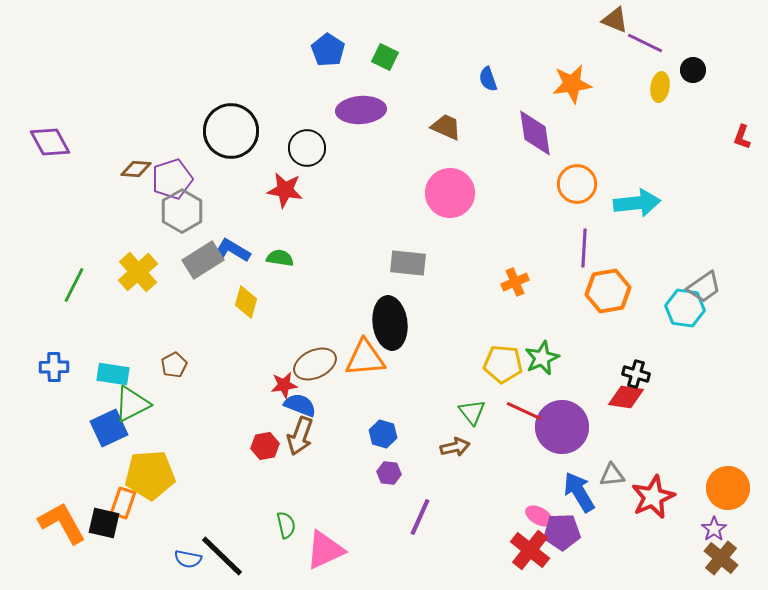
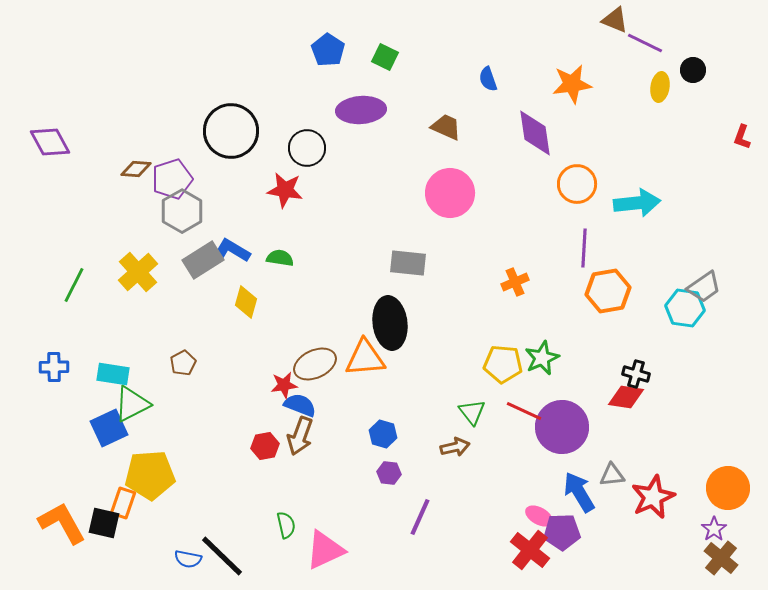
brown pentagon at (174, 365): moved 9 px right, 2 px up
